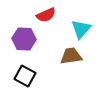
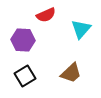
purple hexagon: moved 1 px left, 1 px down
brown trapezoid: moved 17 px down; rotated 145 degrees clockwise
black square: rotated 30 degrees clockwise
